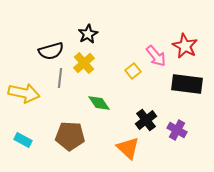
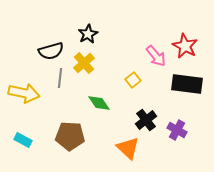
yellow square: moved 9 px down
